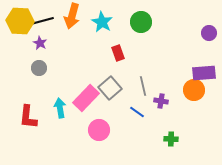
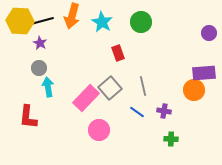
purple cross: moved 3 px right, 10 px down
cyan arrow: moved 12 px left, 21 px up
